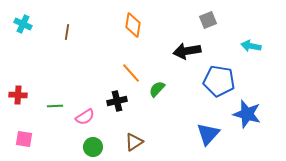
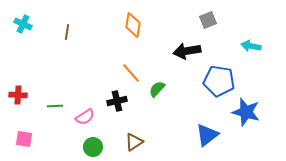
blue star: moved 1 px left, 2 px up
blue triangle: moved 1 px left, 1 px down; rotated 10 degrees clockwise
